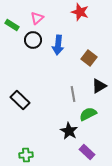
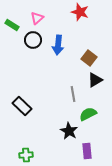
black triangle: moved 4 px left, 6 px up
black rectangle: moved 2 px right, 6 px down
purple rectangle: moved 1 px up; rotated 42 degrees clockwise
